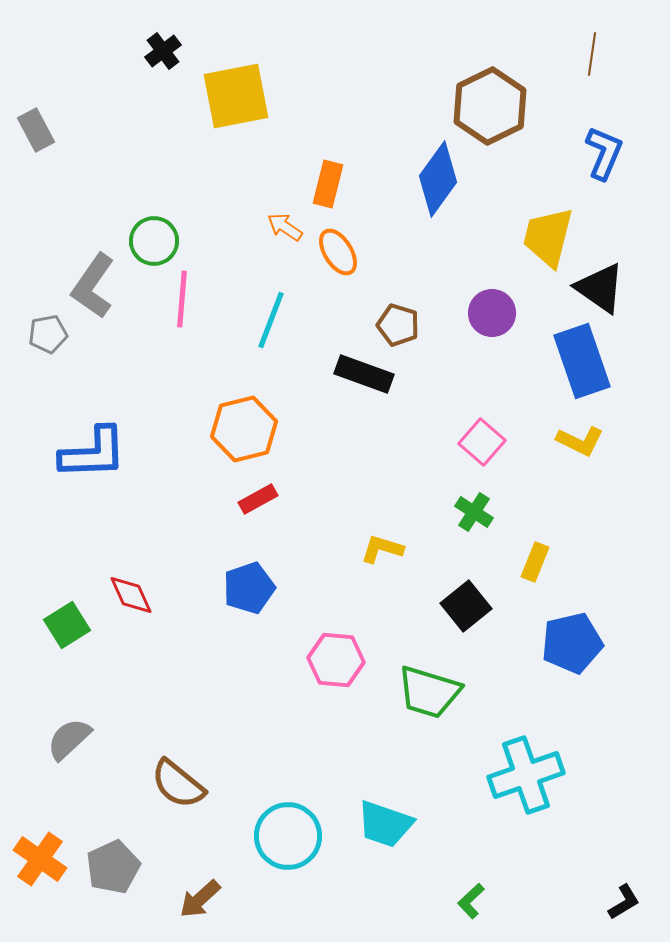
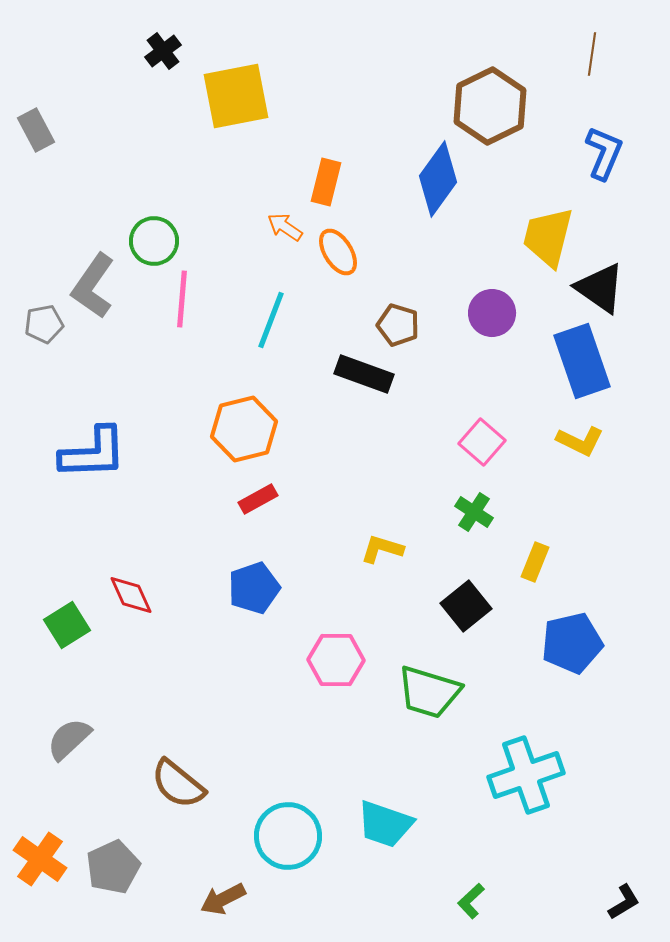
orange rectangle at (328, 184): moved 2 px left, 2 px up
gray pentagon at (48, 334): moved 4 px left, 10 px up
blue pentagon at (249, 588): moved 5 px right
pink hexagon at (336, 660): rotated 4 degrees counterclockwise
brown arrow at (200, 899): moved 23 px right; rotated 15 degrees clockwise
